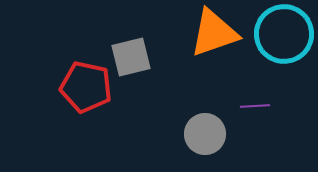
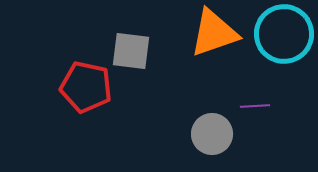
gray square: moved 6 px up; rotated 21 degrees clockwise
gray circle: moved 7 px right
